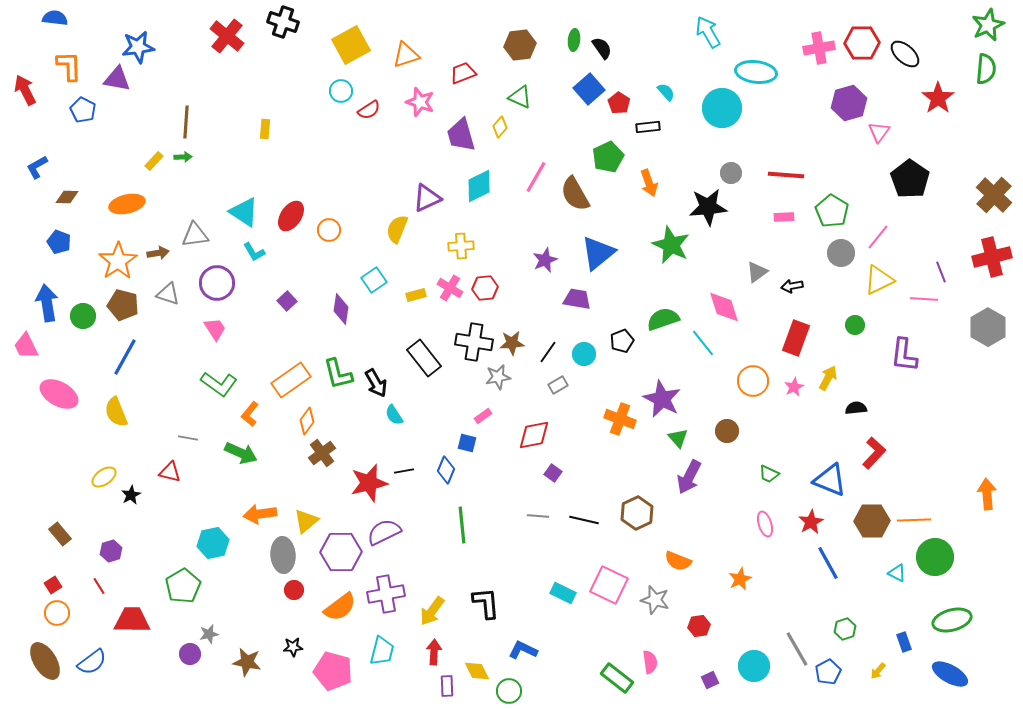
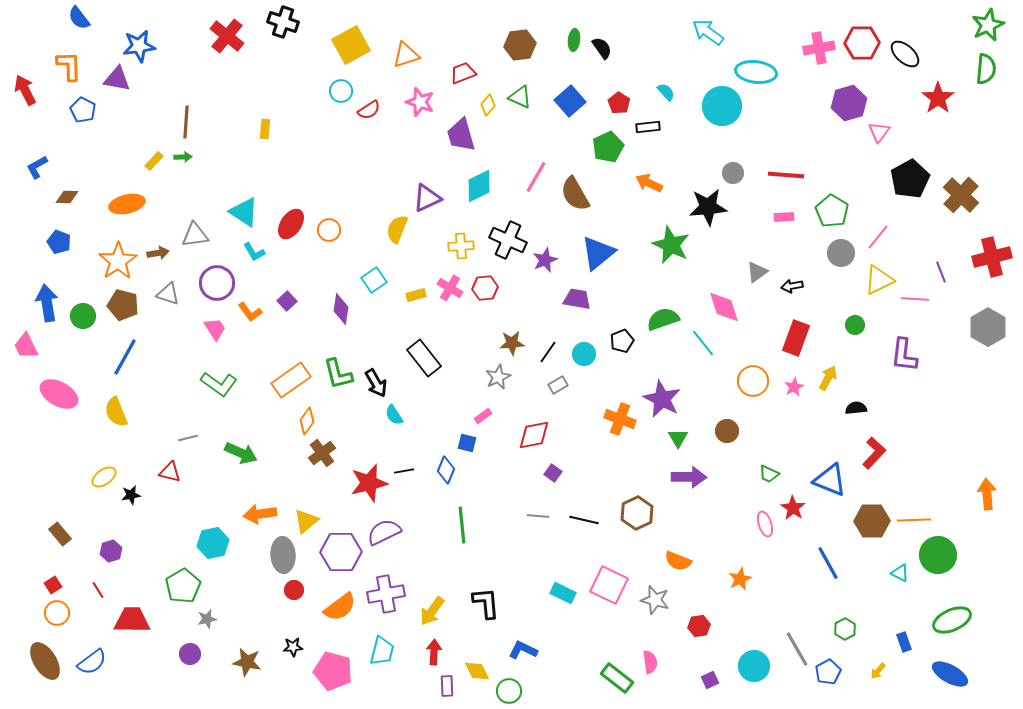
blue semicircle at (55, 18): moved 24 px right; rotated 135 degrees counterclockwise
cyan arrow at (708, 32): rotated 24 degrees counterclockwise
blue star at (138, 47): moved 1 px right, 1 px up
blue square at (589, 89): moved 19 px left, 12 px down
cyan circle at (722, 108): moved 2 px up
yellow diamond at (500, 127): moved 12 px left, 22 px up
green pentagon at (608, 157): moved 10 px up
gray circle at (731, 173): moved 2 px right
black pentagon at (910, 179): rotated 9 degrees clockwise
orange arrow at (649, 183): rotated 136 degrees clockwise
brown cross at (994, 195): moved 33 px left
red ellipse at (291, 216): moved 8 px down
pink line at (924, 299): moved 9 px left
black cross at (474, 342): moved 34 px right, 102 px up; rotated 15 degrees clockwise
gray star at (498, 377): rotated 15 degrees counterclockwise
orange L-shape at (250, 414): moved 102 px up; rotated 75 degrees counterclockwise
gray line at (188, 438): rotated 24 degrees counterclockwise
green triangle at (678, 438): rotated 10 degrees clockwise
purple arrow at (689, 477): rotated 116 degrees counterclockwise
black star at (131, 495): rotated 18 degrees clockwise
red star at (811, 522): moved 18 px left, 14 px up; rotated 10 degrees counterclockwise
green circle at (935, 557): moved 3 px right, 2 px up
cyan triangle at (897, 573): moved 3 px right
red line at (99, 586): moved 1 px left, 4 px down
green ellipse at (952, 620): rotated 9 degrees counterclockwise
green hexagon at (845, 629): rotated 10 degrees counterclockwise
gray star at (209, 634): moved 2 px left, 15 px up
